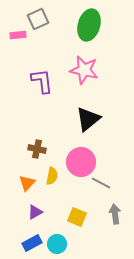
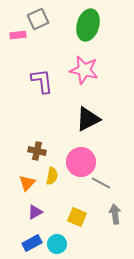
green ellipse: moved 1 px left
black triangle: rotated 12 degrees clockwise
brown cross: moved 2 px down
